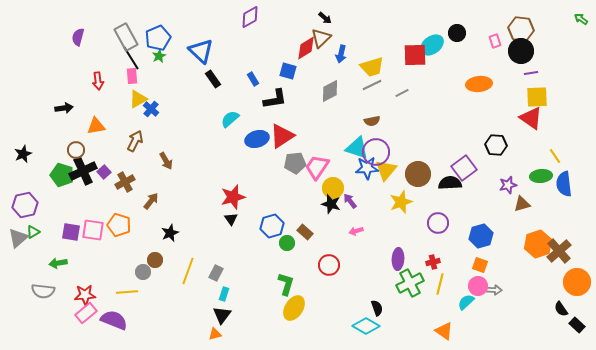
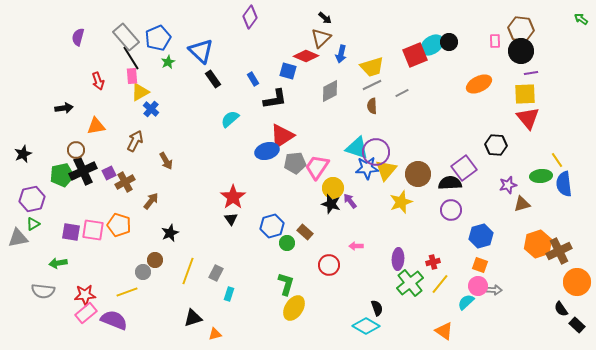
purple diamond at (250, 17): rotated 25 degrees counterclockwise
black circle at (457, 33): moved 8 px left, 9 px down
gray rectangle at (126, 37): rotated 12 degrees counterclockwise
pink rectangle at (495, 41): rotated 16 degrees clockwise
red diamond at (306, 48): moved 8 px down; rotated 55 degrees clockwise
red square at (415, 55): rotated 20 degrees counterclockwise
green star at (159, 56): moved 9 px right, 6 px down
red arrow at (98, 81): rotated 12 degrees counterclockwise
orange ellipse at (479, 84): rotated 20 degrees counterclockwise
yellow square at (537, 97): moved 12 px left, 3 px up
yellow triangle at (138, 99): moved 2 px right, 7 px up
red triangle at (531, 118): moved 3 px left; rotated 15 degrees clockwise
brown semicircle at (372, 121): moved 15 px up; rotated 98 degrees clockwise
blue ellipse at (257, 139): moved 10 px right, 12 px down
yellow line at (555, 156): moved 2 px right, 4 px down
purple square at (104, 172): moved 5 px right, 1 px down; rotated 16 degrees clockwise
green pentagon at (62, 175): rotated 30 degrees counterclockwise
red star at (233, 197): rotated 20 degrees counterclockwise
purple hexagon at (25, 205): moved 7 px right, 6 px up
purple circle at (438, 223): moved 13 px right, 13 px up
pink arrow at (356, 231): moved 15 px down; rotated 16 degrees clockwise
green triangle at (33, 232): moved 8 px up
gray triangle at (18, 238): rotated 30 degrees clockwise
brown cross at (559, 251): rotated 15 degrees clockwise
green cross at (410, 283): rotated 12 degrees counterclockwise
yellow line at (440, 284): rotated 25 degrees clockwise
yellow line at (127, 292): rotated 15 degrees counterclockwise
cyan rectangle at (224, 294): moved 5 px right
black triangle at (222, 315): moved 29 px left, 3 px down; rotated 36 degrees clockwise
